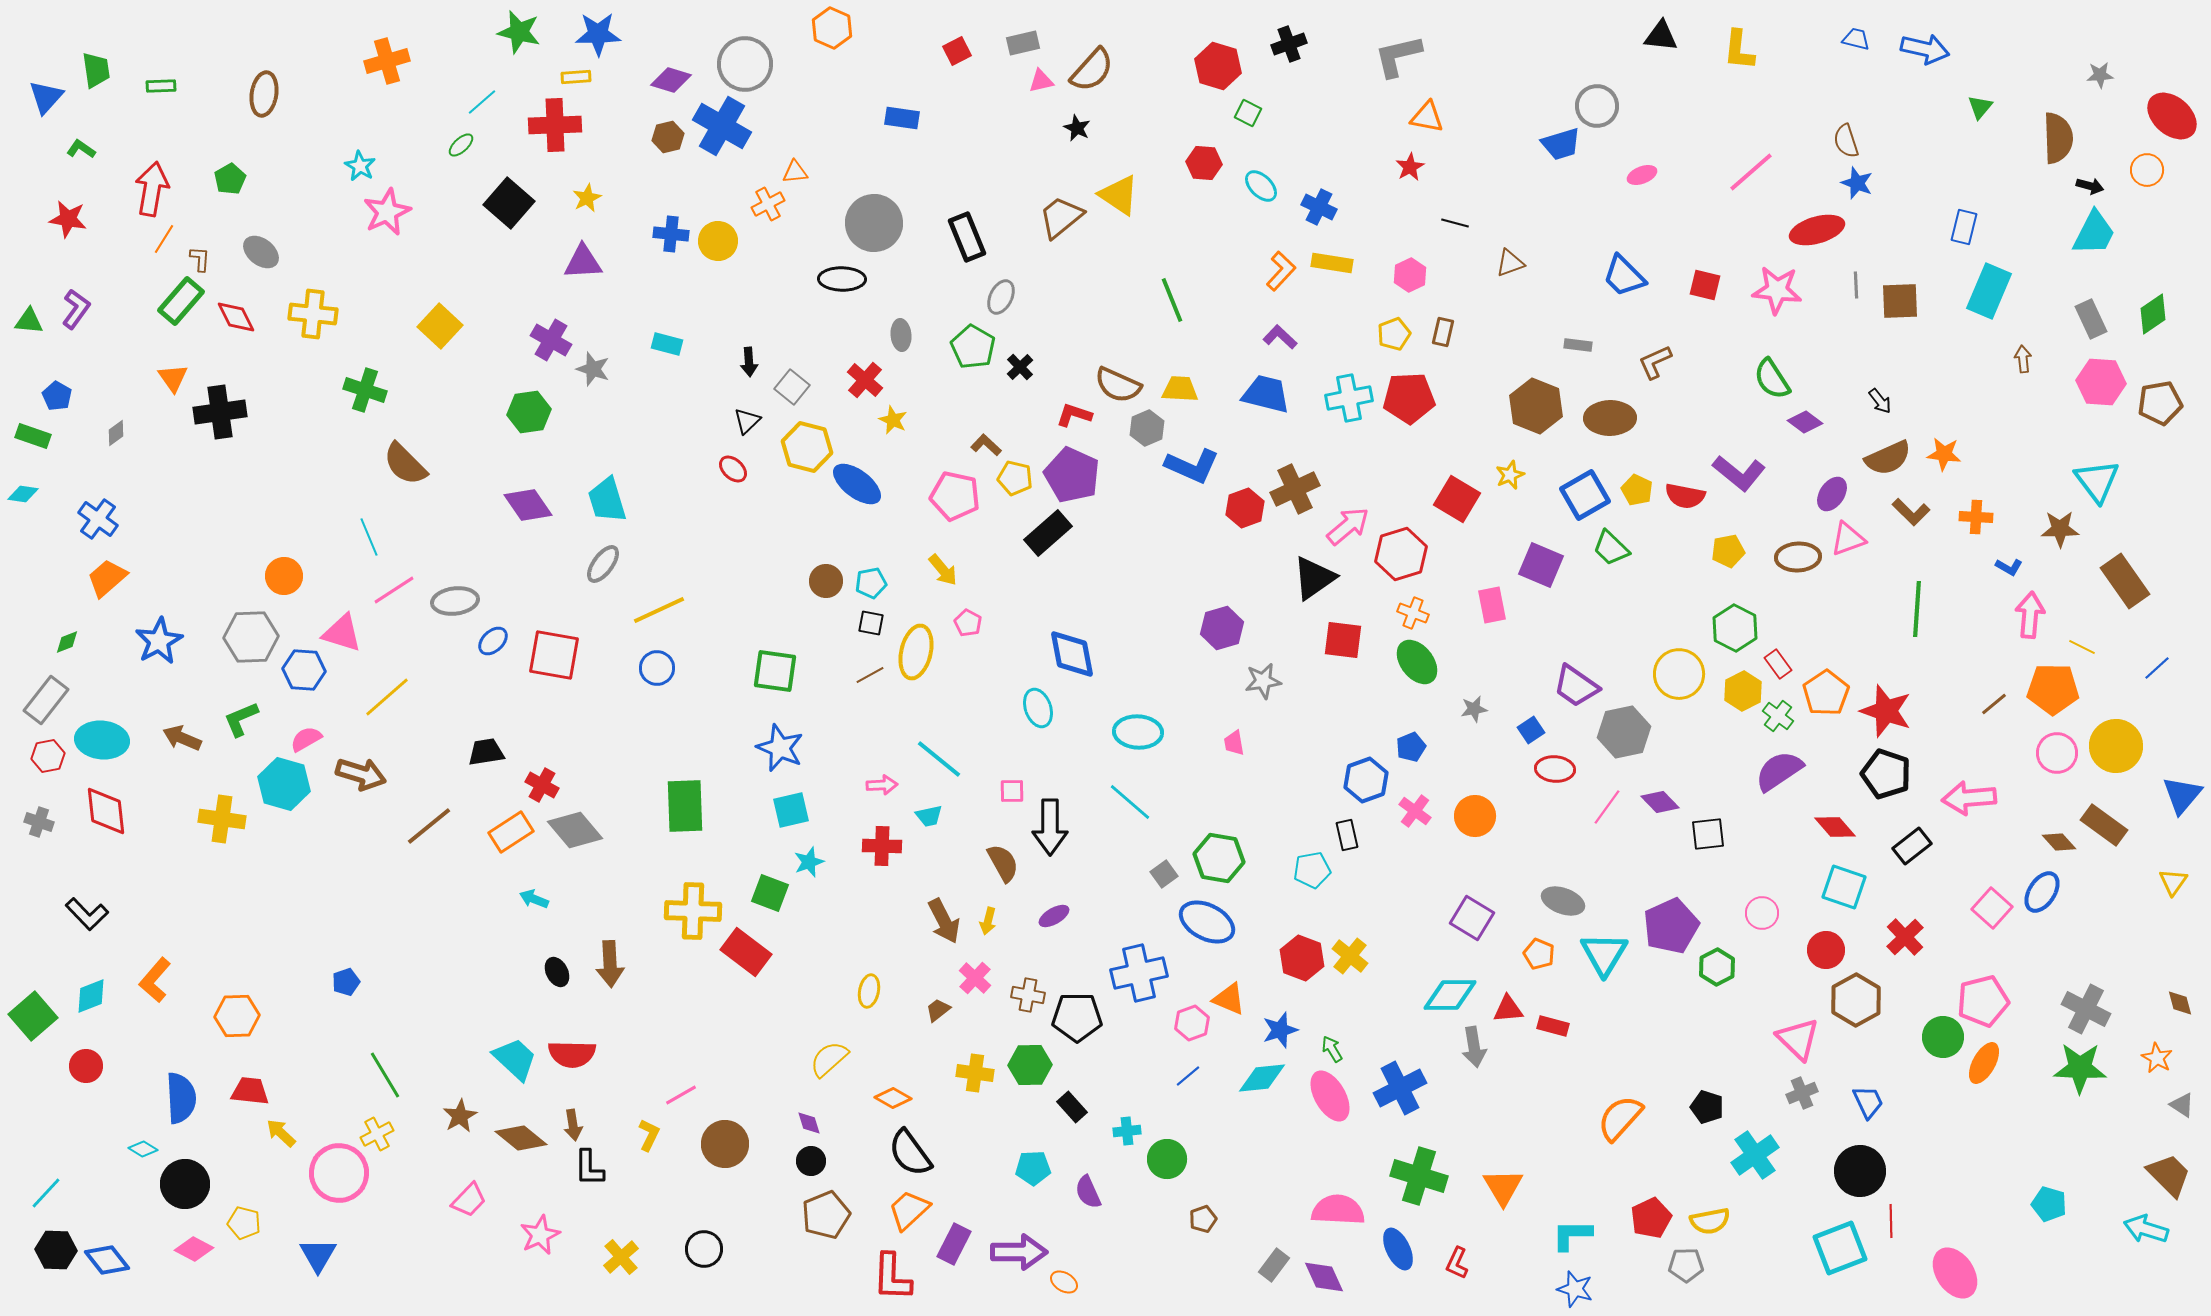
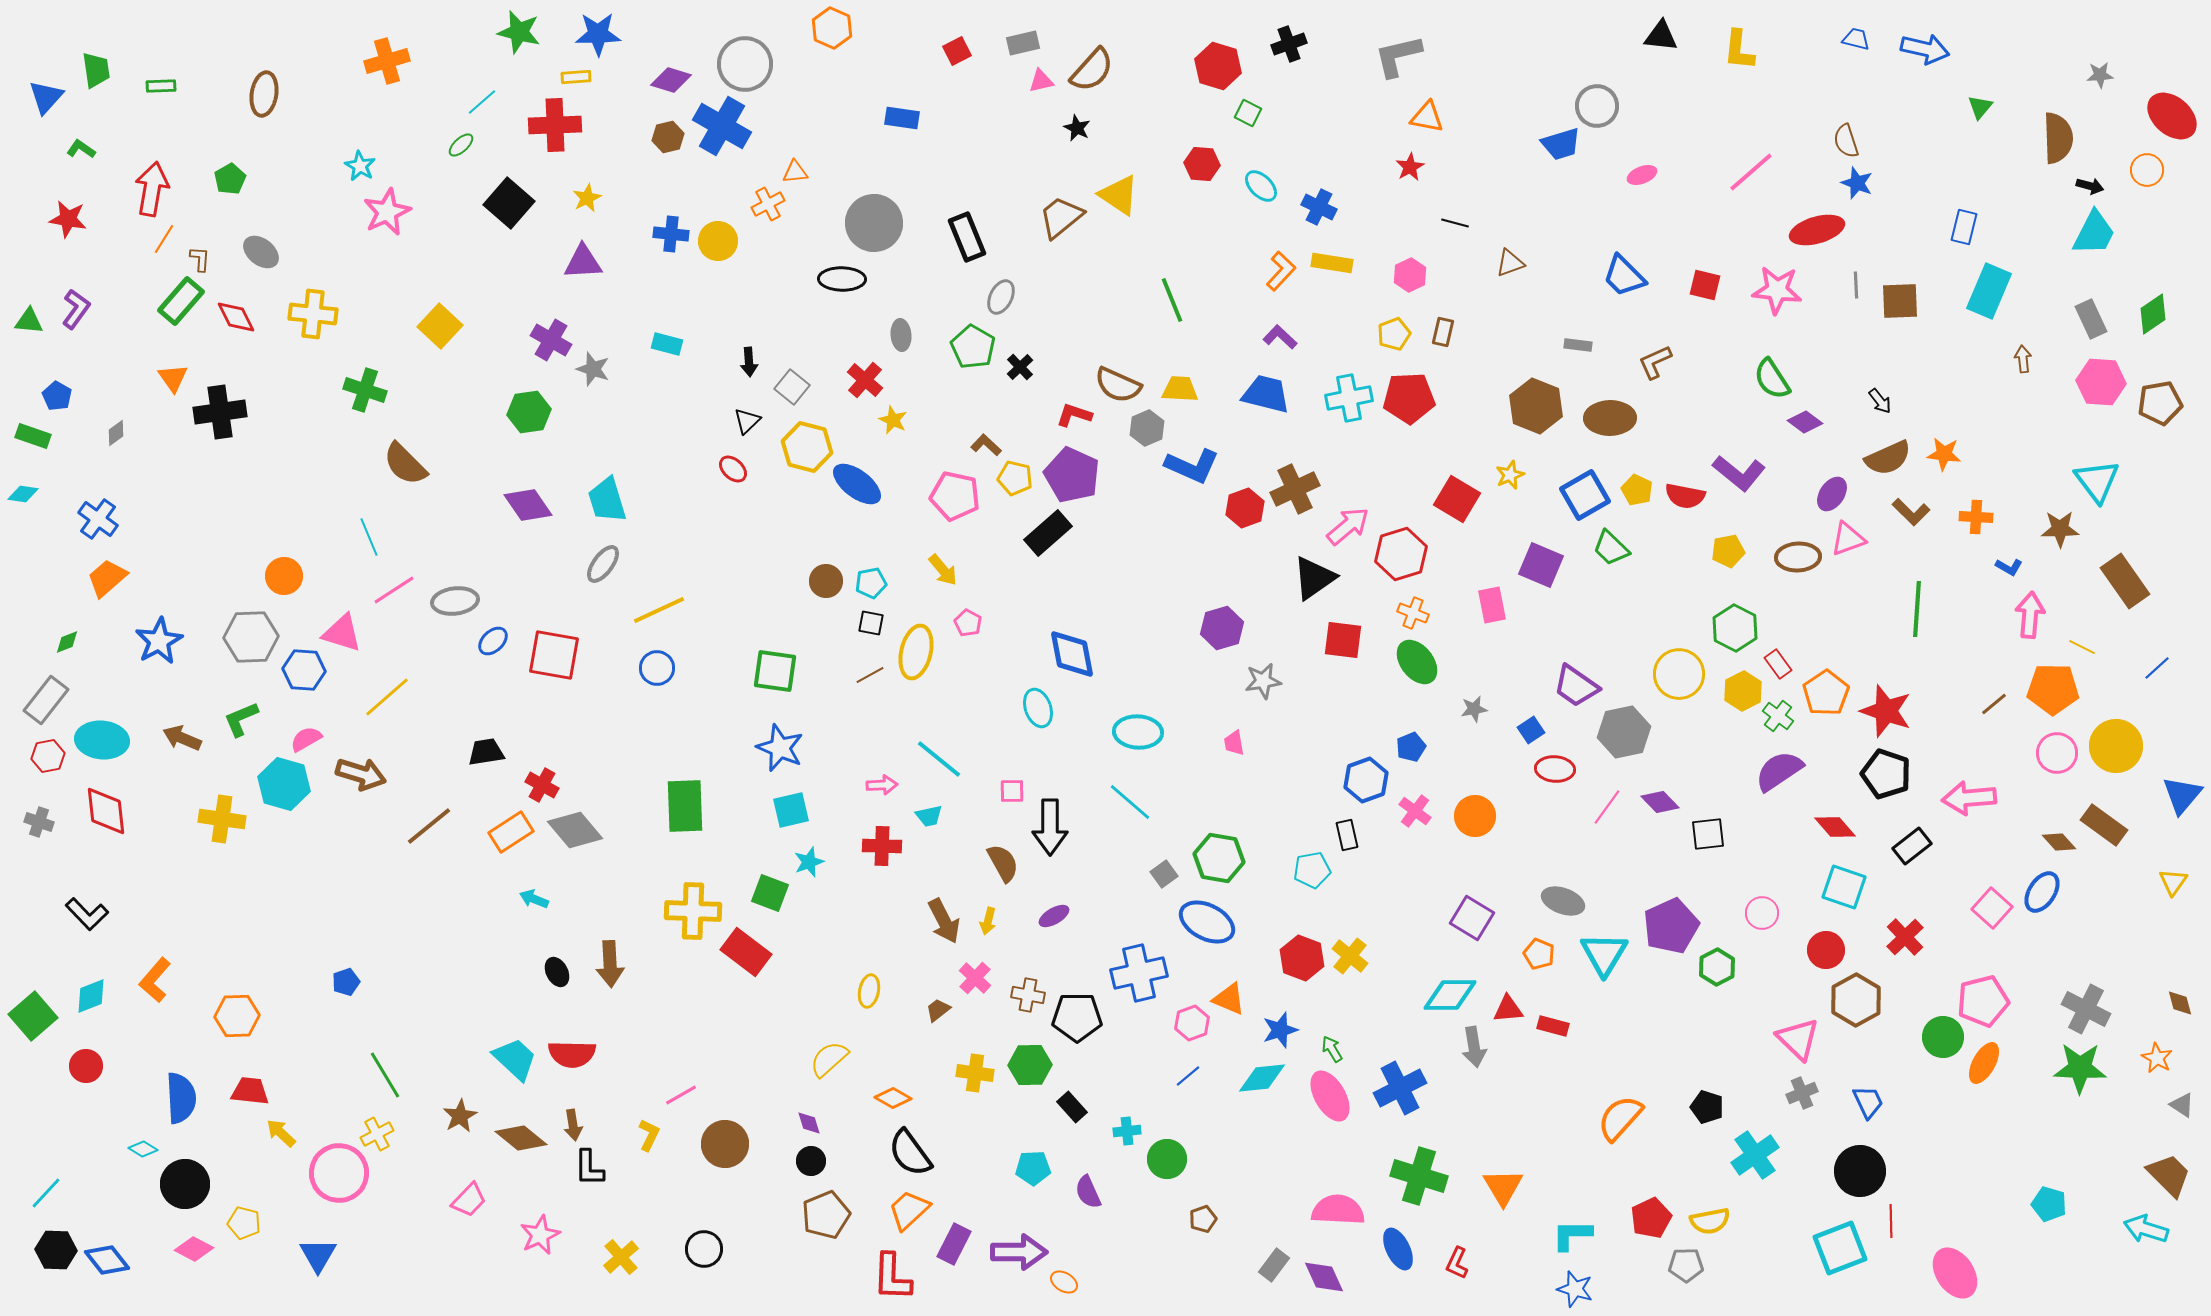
red hexagon at (1204, 163): moved 2 px left, 1 px down
